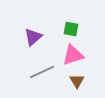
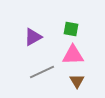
purple triangle: rotated 12 degrees clockwise
pink triangle: rotated 15 degrees clockwise
